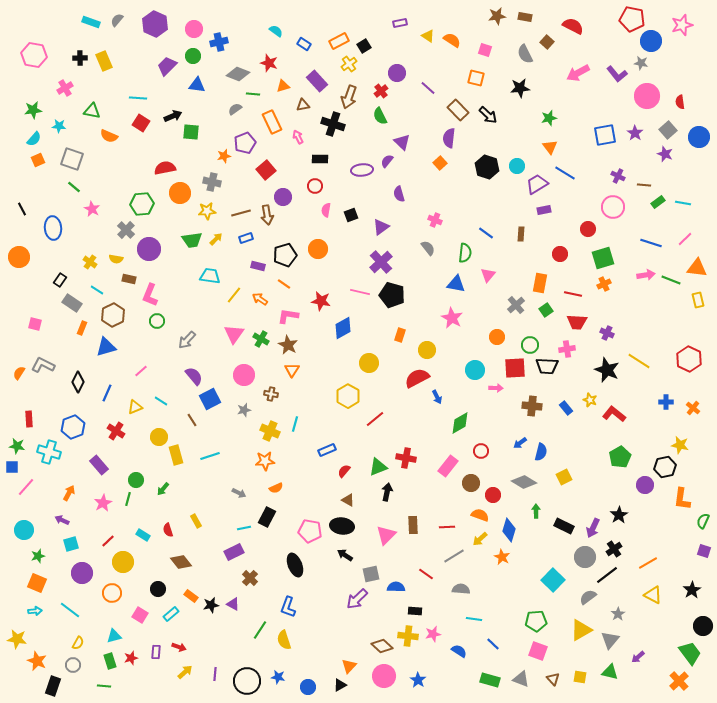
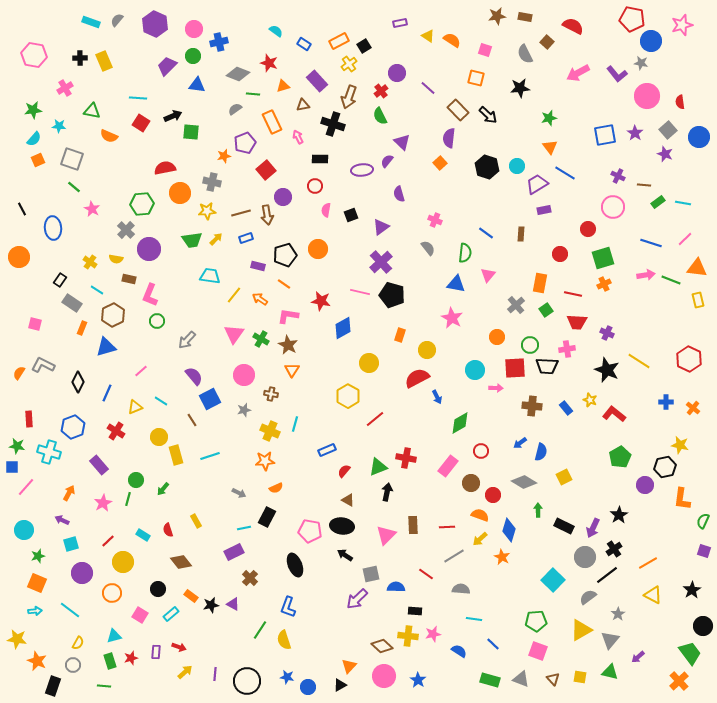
green arrow at (536, 511): moved 2 px right, 1 px up
blue star at (278, 677): moved 9 px right
